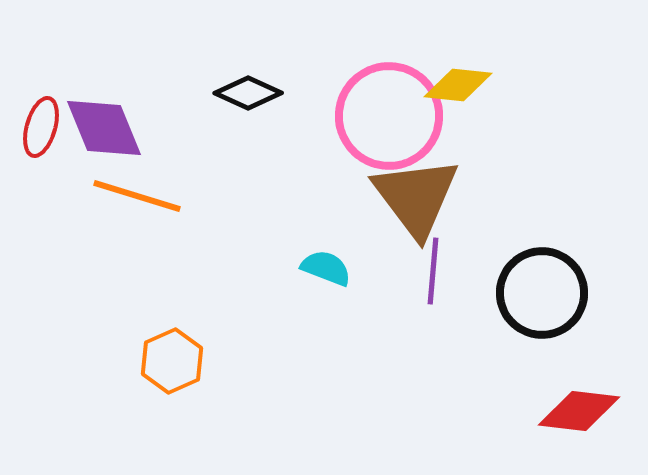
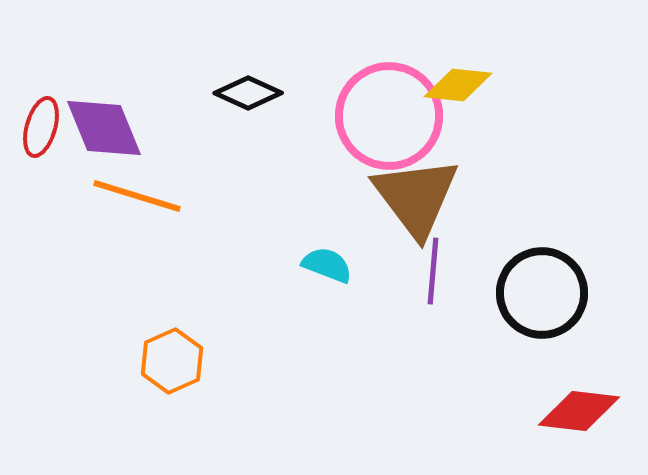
cyan semicircle: moved 1 px right, 3 px up
